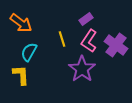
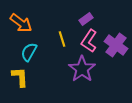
yellow L-shape: moved 1 px left, 2 px down
